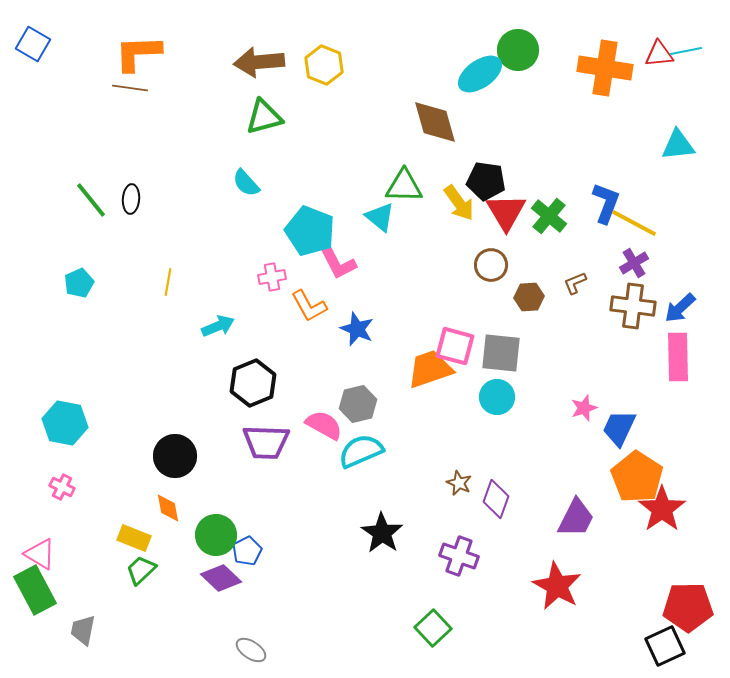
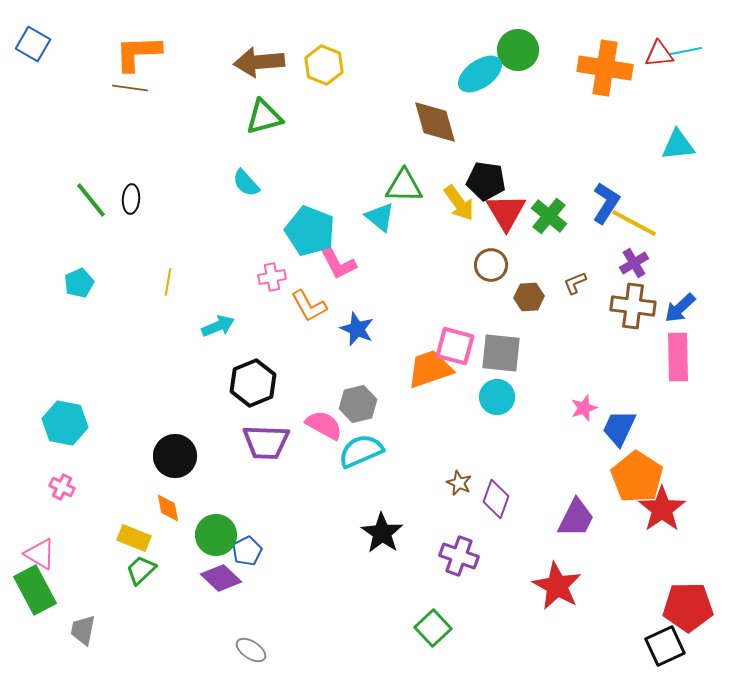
blue L-shape at (606, 203): rotated 12 degrees clockwise
